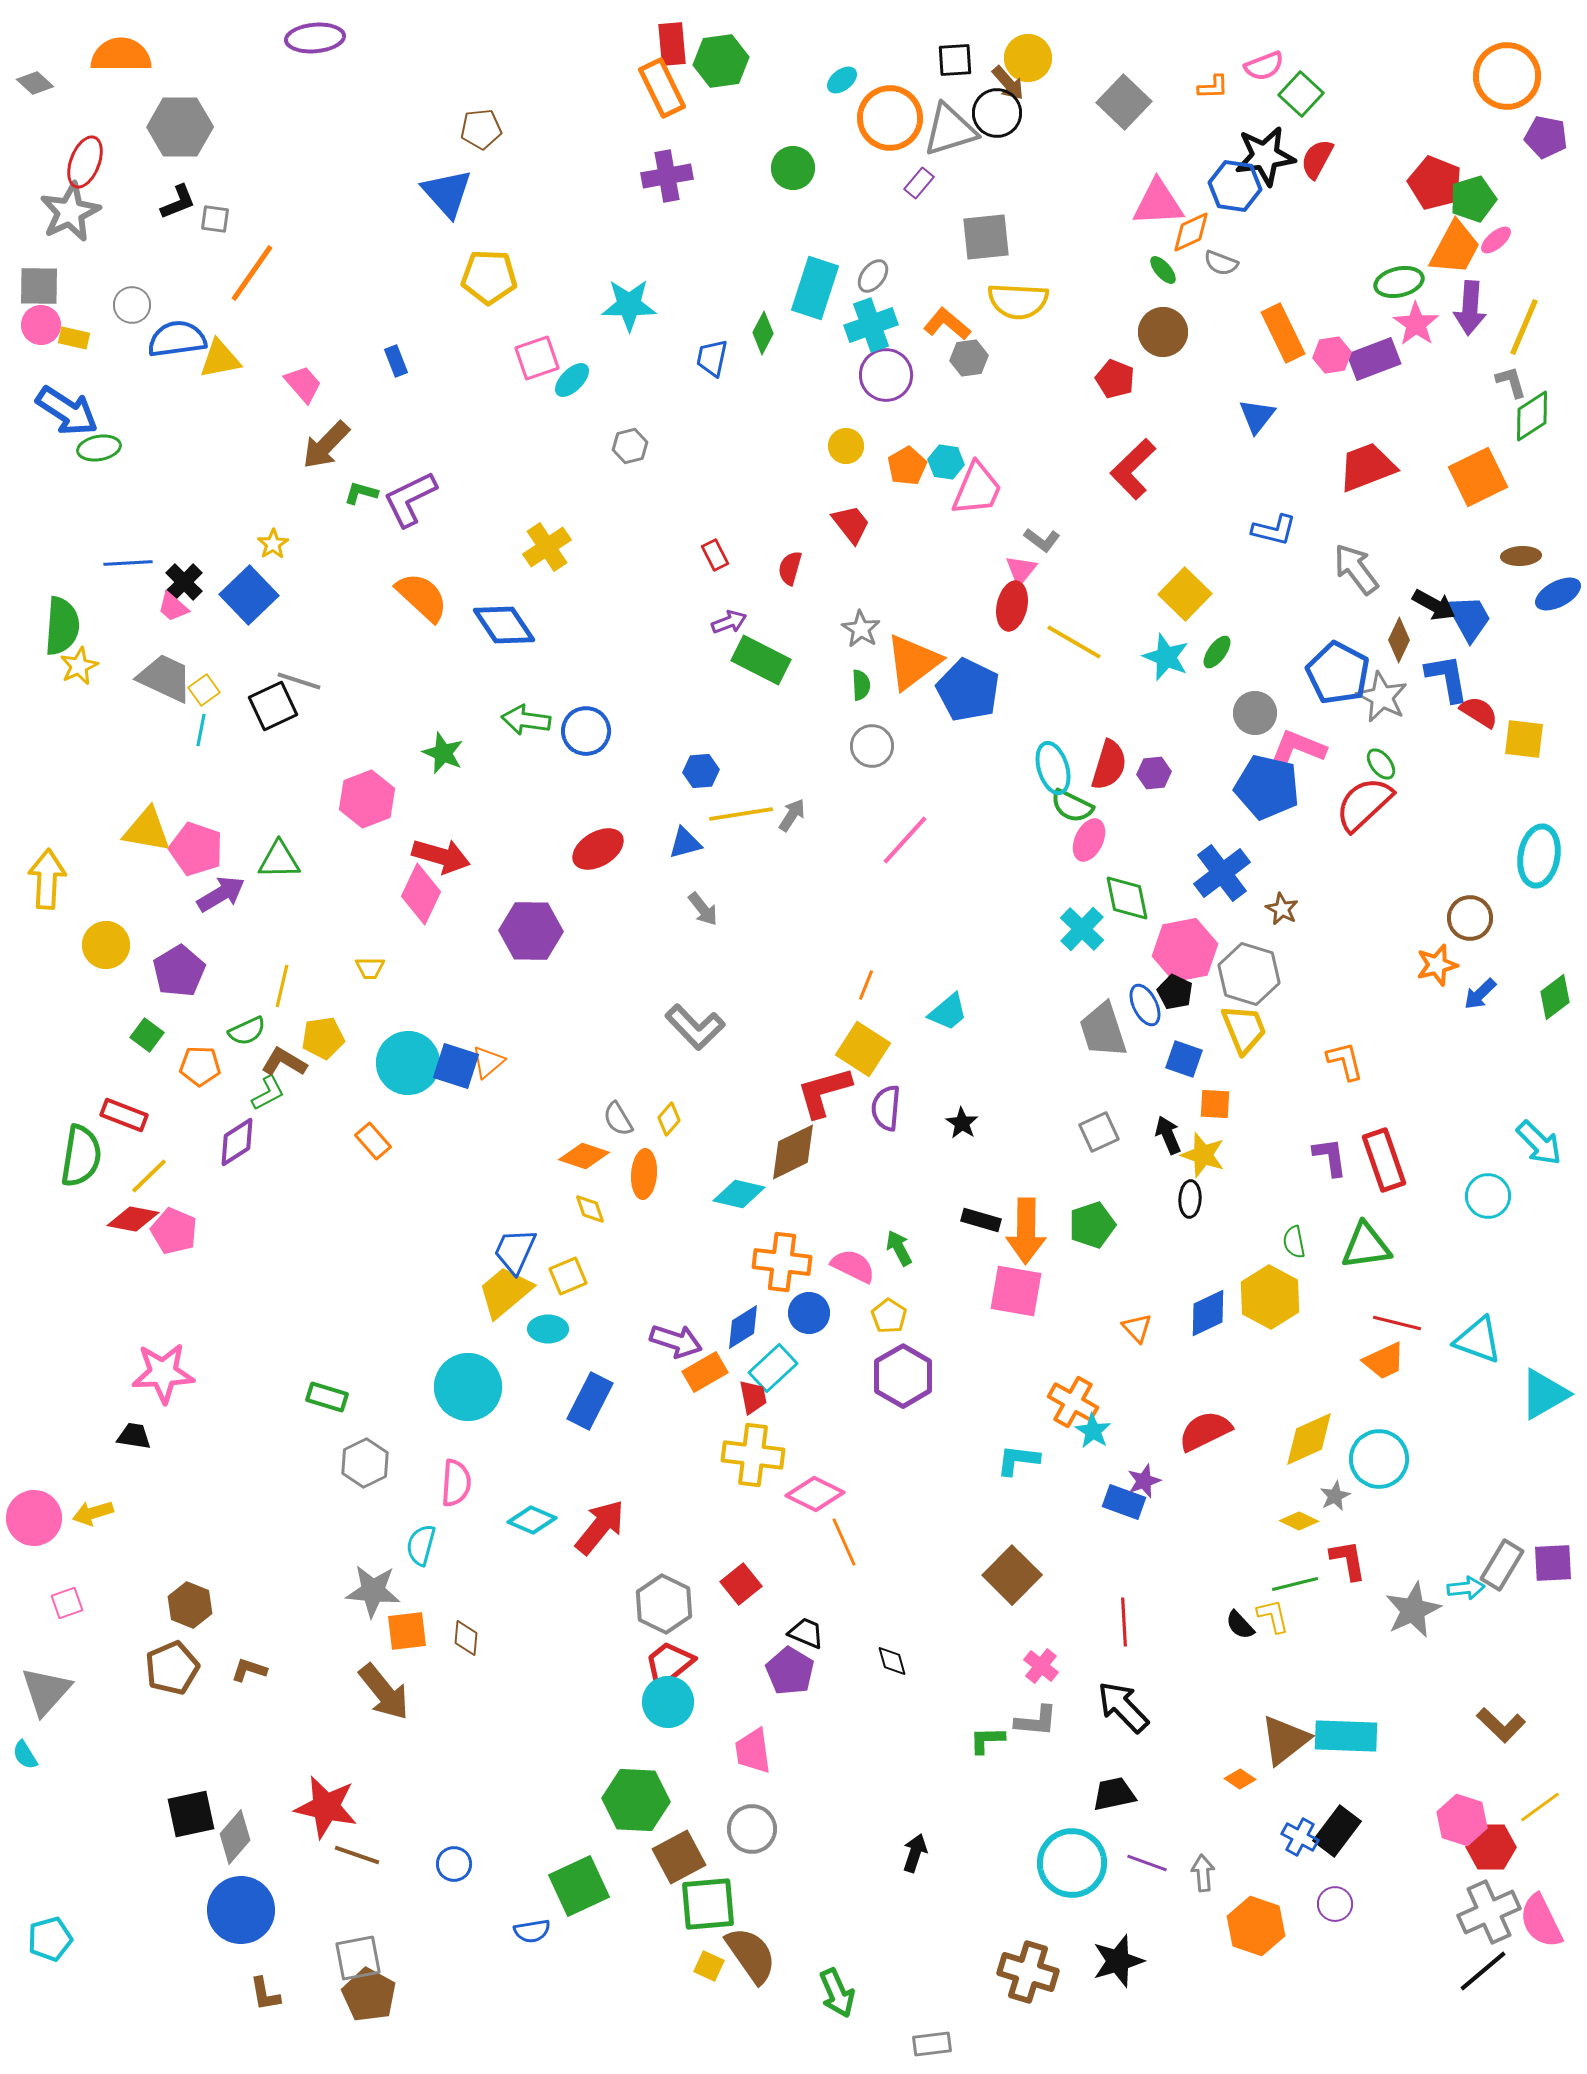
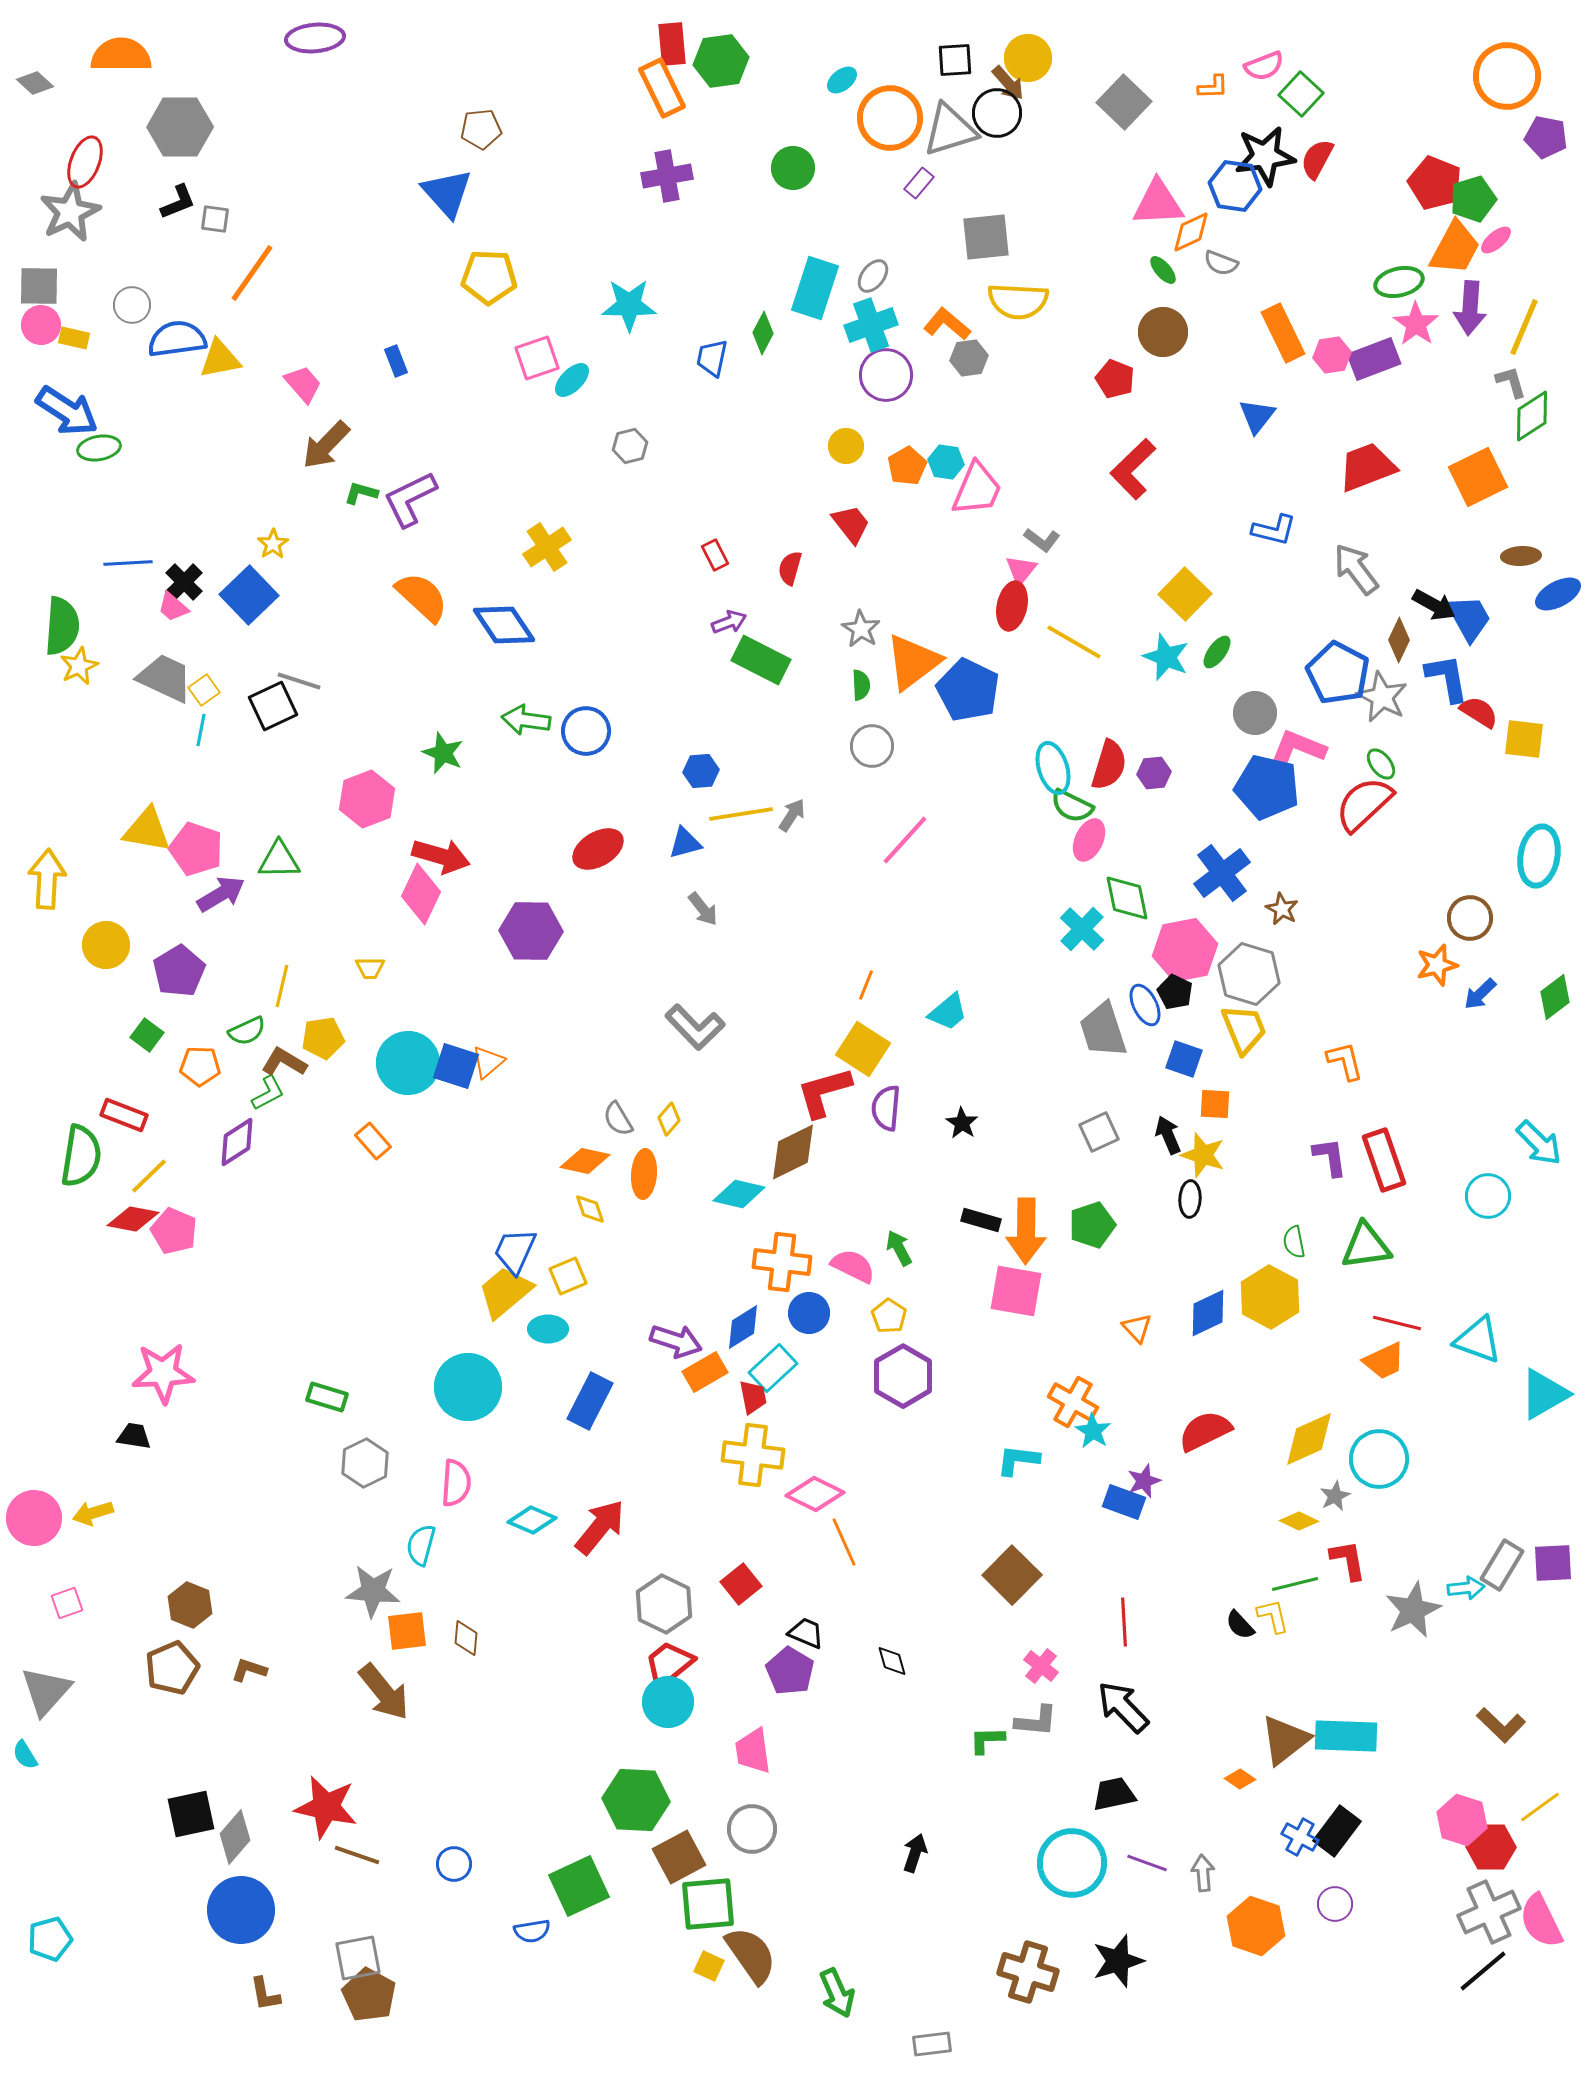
orange diamond at (584, 1156): moved 1 px right, 5 px down; rotated 6 degrees counterclockwise
